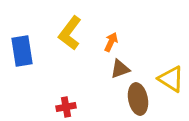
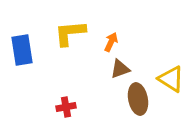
yellow L-shape: rotated 48 degrees clockwise
blue rectangle: moved 1 px up
